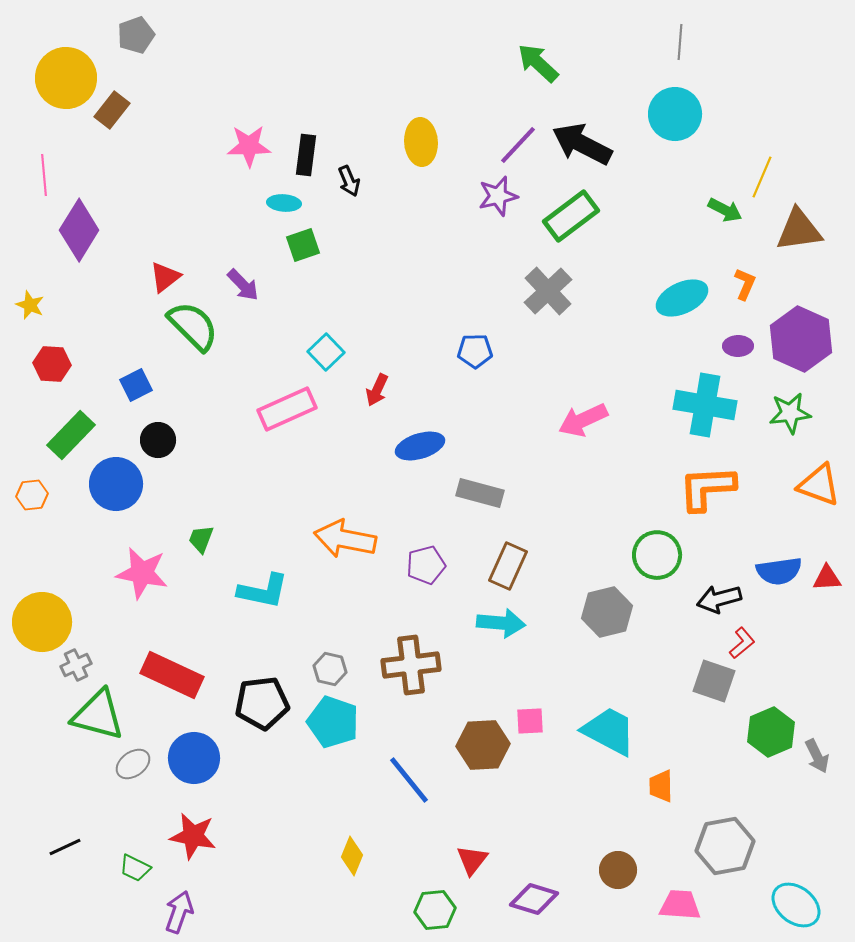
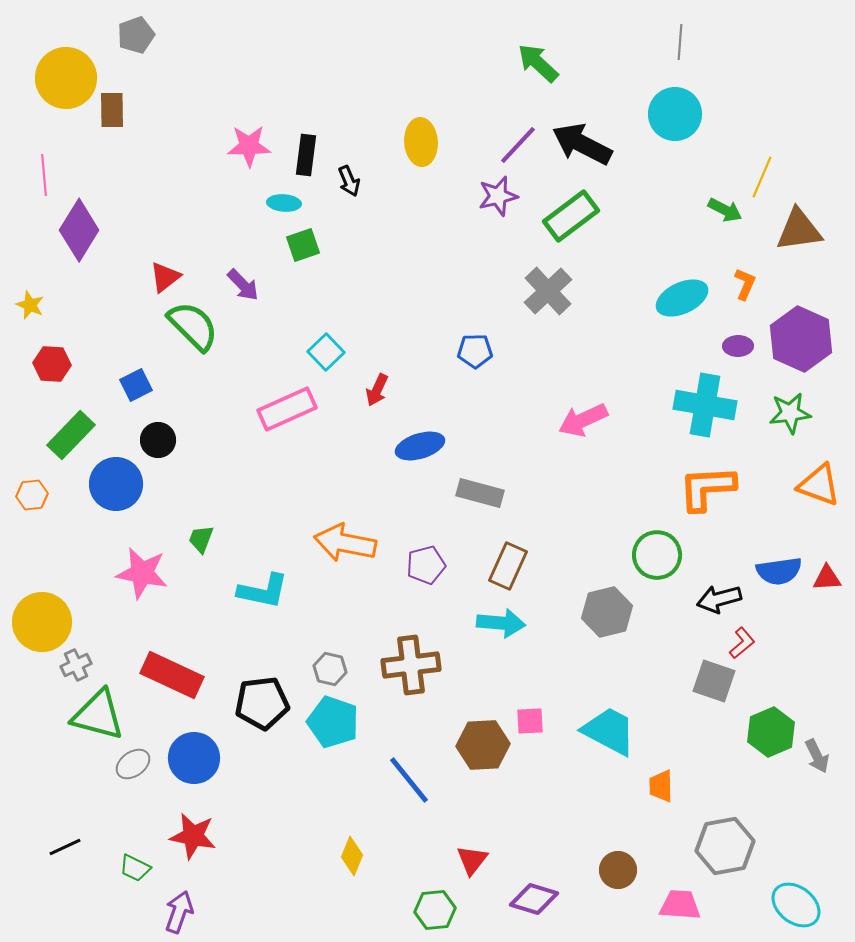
brown rectangle at (112, 110): rotated 39 degrees counterclockwise
orange arrow at (345, 539): moved 4 px down
